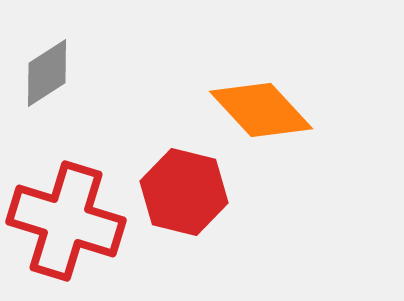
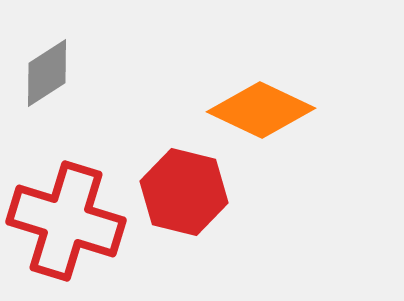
orange diamond: rotated 22 degrees counterclockwise
